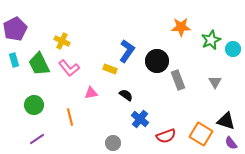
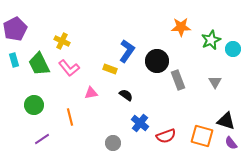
blue cross: moved 4 px down
orange square: moved 1 px right, 2 px down; rotated 15 degrees counterclockwise
purple line: moved 5 px right
